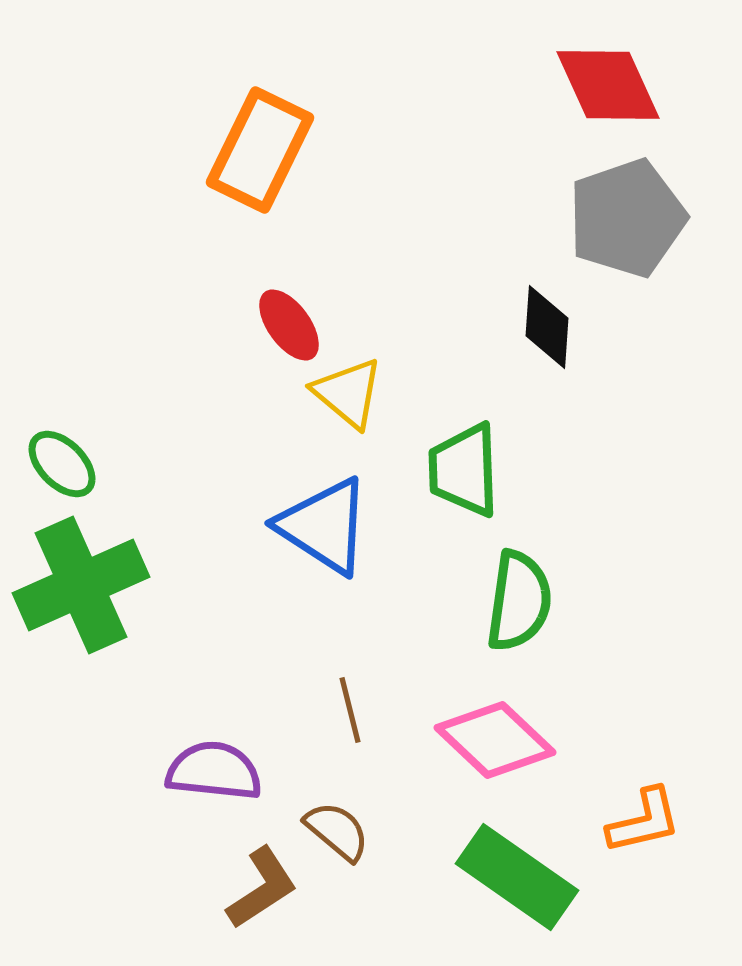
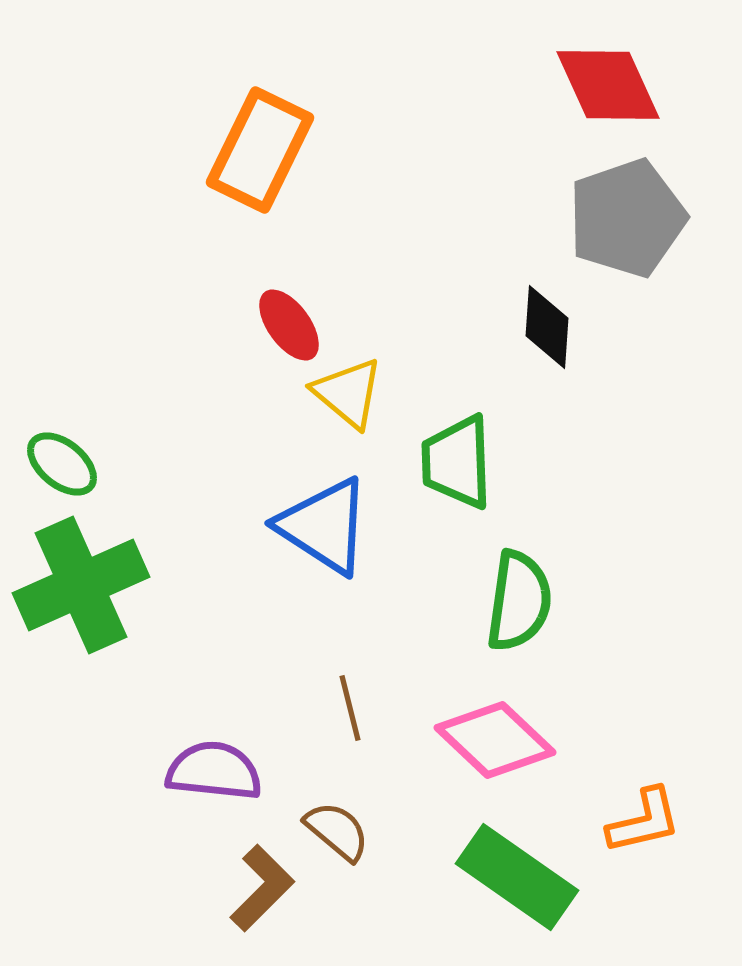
green ellipse: rotated 6 degrees counterclockwise
green trapezoid: moved 7 px left, 8 px up
brown line: moved 2 px up
brown L-shape: rotated 12 degrees counterclockwise
